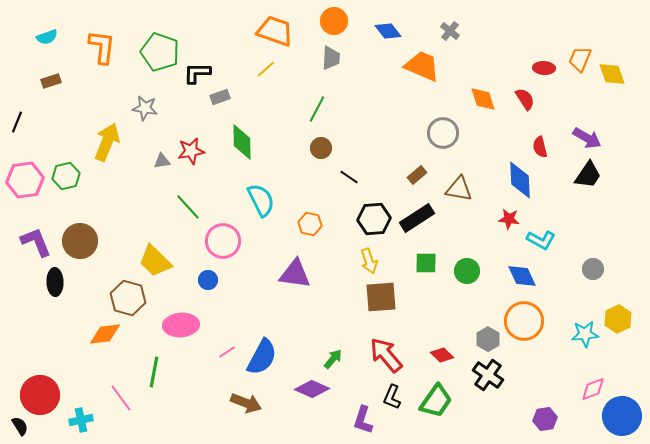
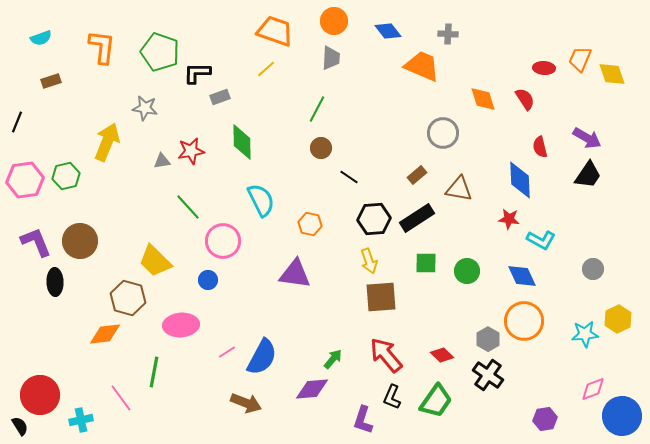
gray cross at (450, 31): moved 2 px left, 3 px down; rotated 36 degrees counterclockwise
cyan semicircle at (47, 37): moved 6 px left, 1 px down
purple diamond at (312, 389): rotated 28 degrees counterclockwise
